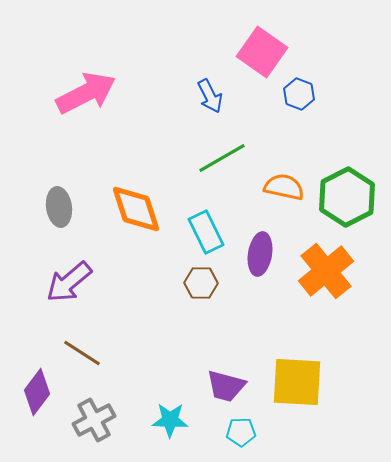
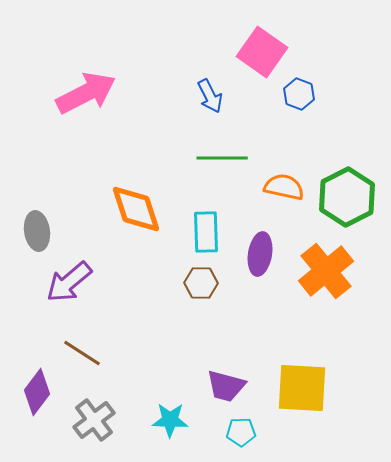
green line: rotated 30 degrees clockwise
gray ellipse: moved 22 px left, 24 px down
cyan rectangle: rotated 24 degrees clockwise
yellow square: moved 5 px right, 6 px down
gray cross: rotated 9 degrees counterclockwise
